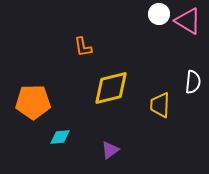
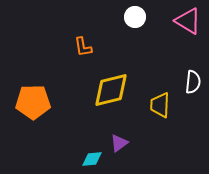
white circle: moved 24 px left, 3 px down
yellow diamond: moved 2 px down
cyan diamond: moved 32 px right, 22 px down
purple triangle: moved 9 px right, 7 px up
